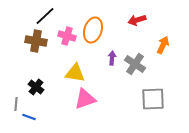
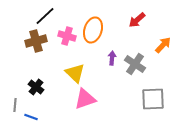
red arrow: rotated 24 degrees counterclockwise
brown cross: rotated 25 degrees counterclockwise
orange arrow: rotated 18 degrees clockwise
yellow triangle: rotated 35 degrees clockwise
gray line: moved 1 px left, 1 px down
blue line: moved 2 px right
